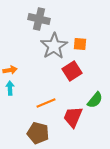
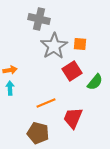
green semicircle: moved 18 px up
red trapezoid: moved 1 px down
